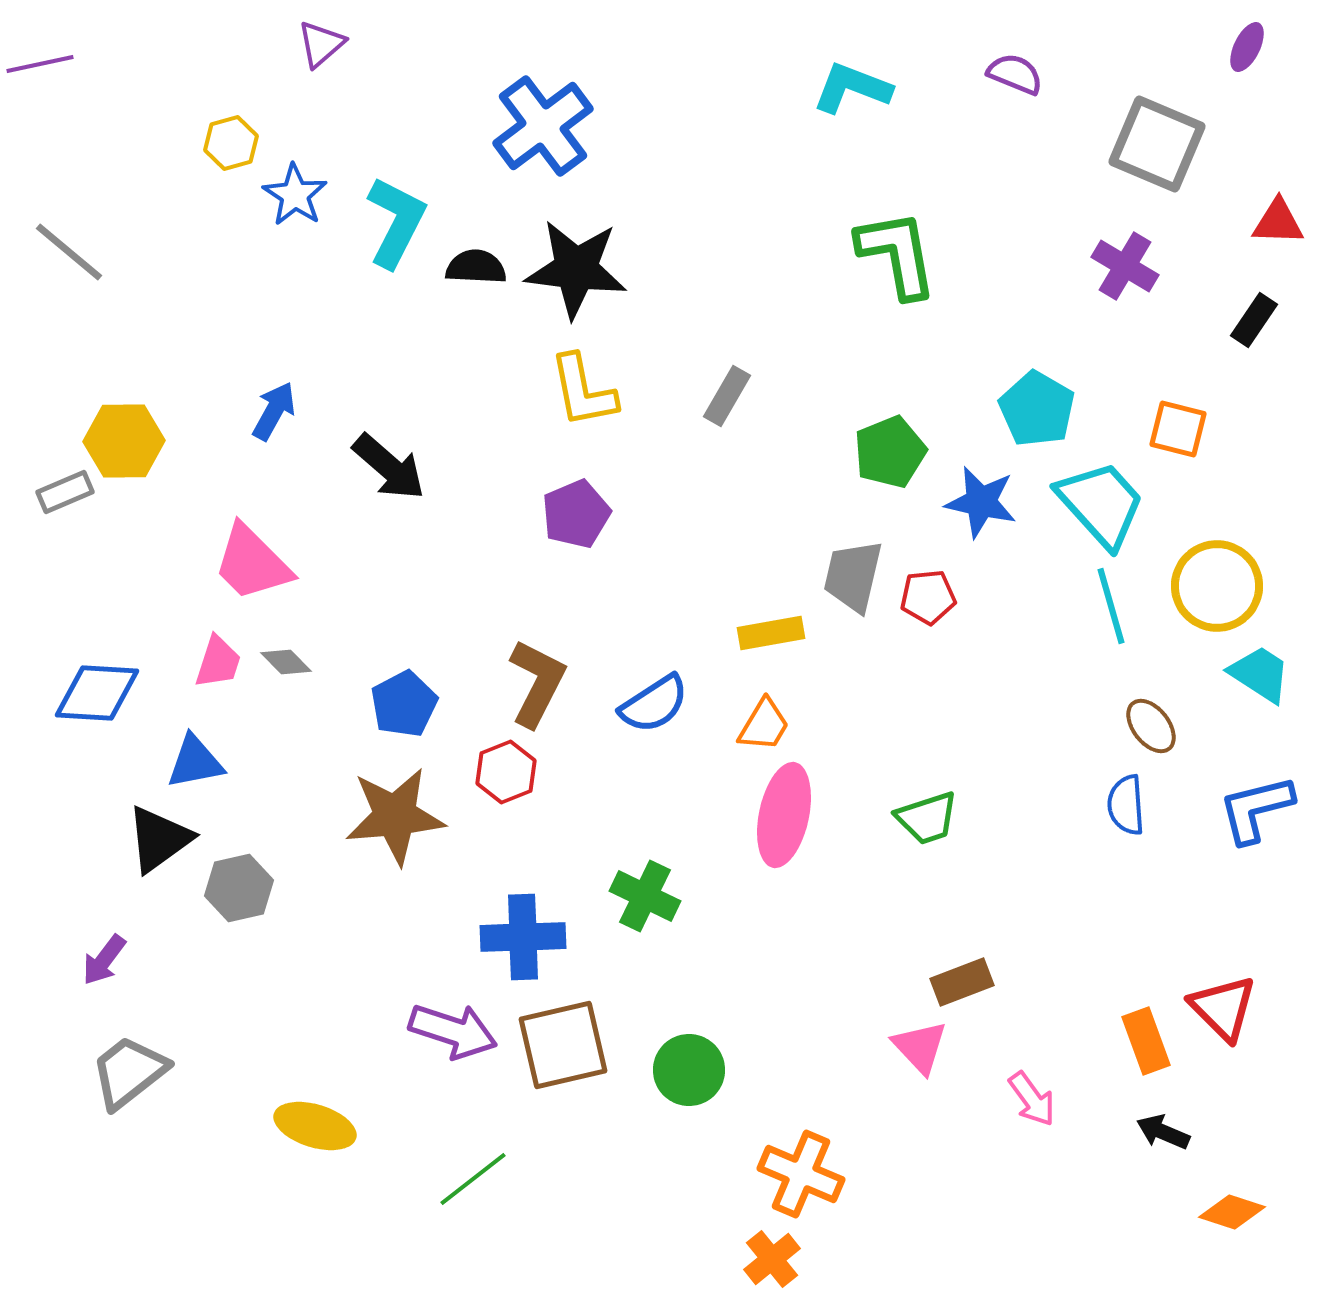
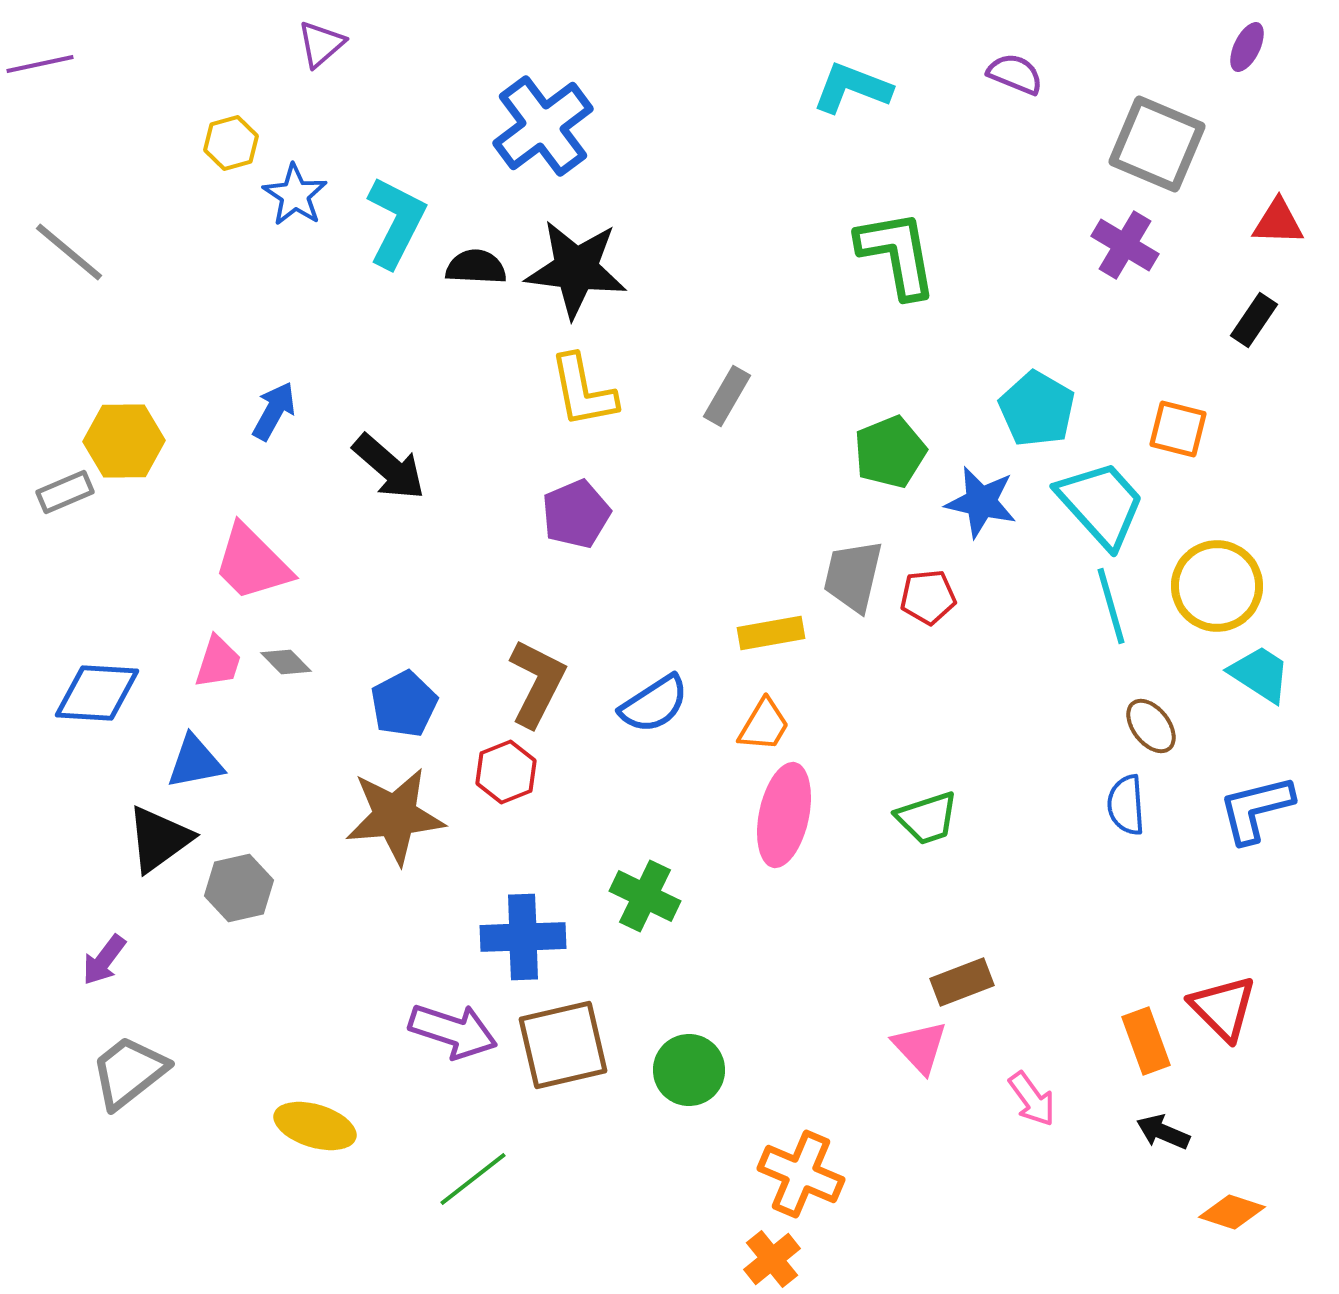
purple cross at (1125, 266): moved 21 px up
